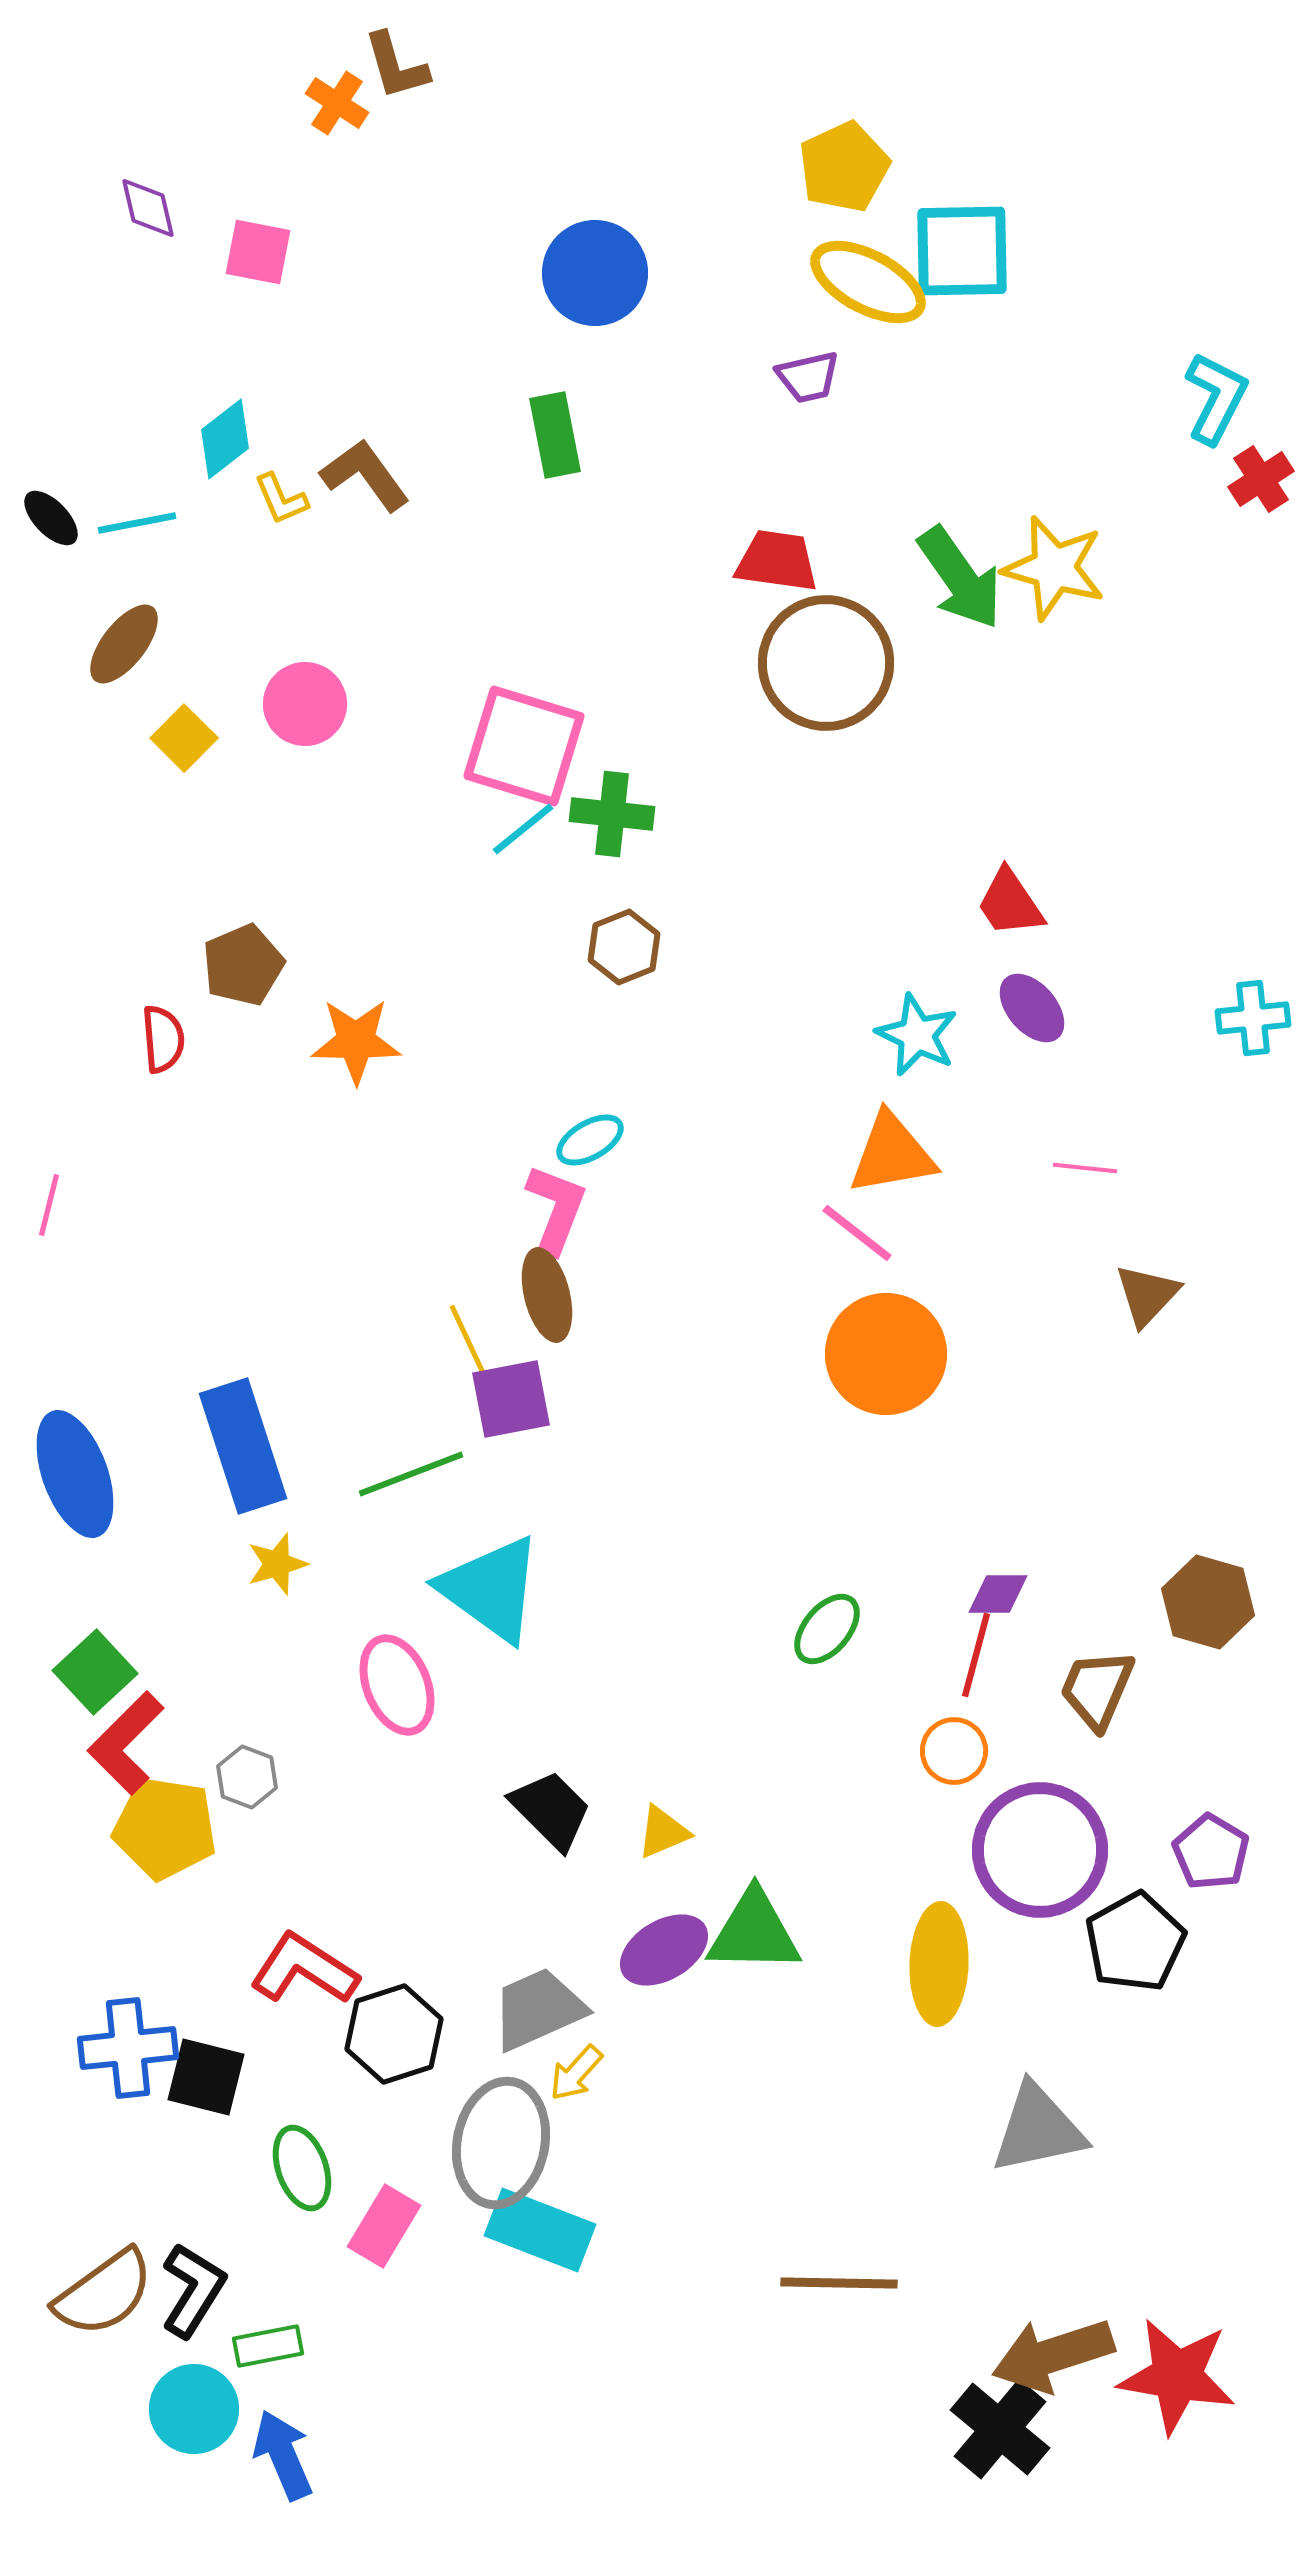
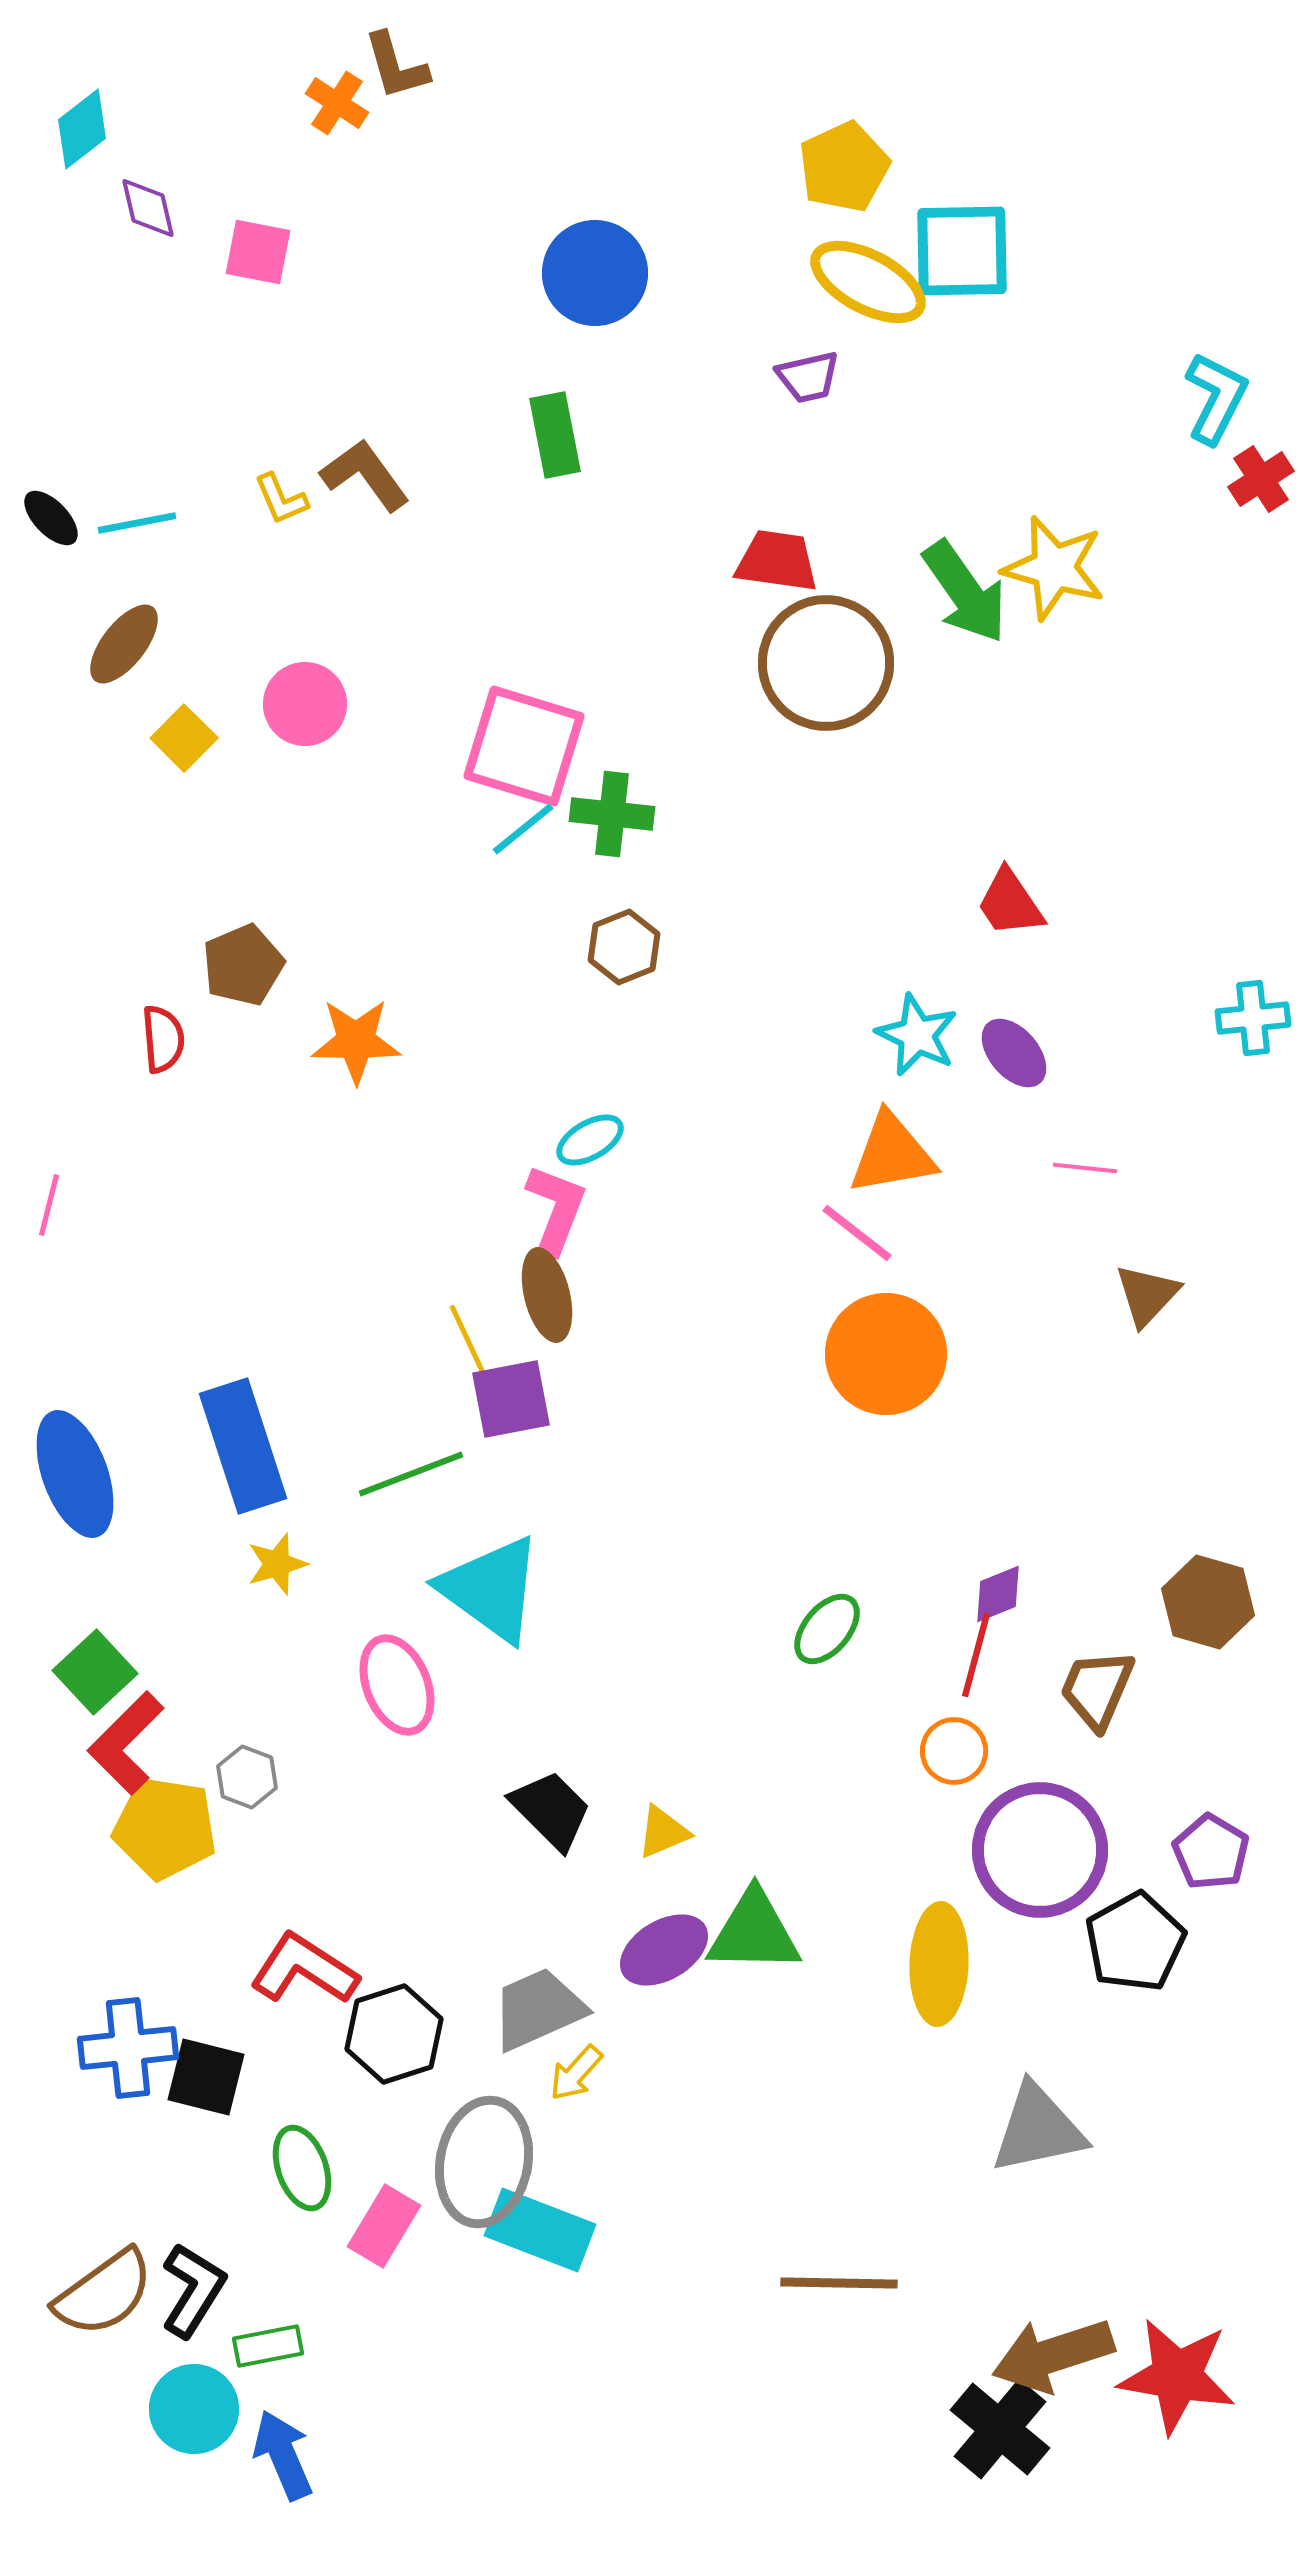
cyan diamond at (225, 439): moved 143 px left, 310 px up
green arrow at (960, 578): moved 5 px right, 14 px down
purple ellipse at (1032, 1008): moved 18 px left, 45 px down
purple diamond at (998, 1594): rotated 22 degrees counterclockwise
gray ellipse at (501, 2143): moved 17 px left, 19 px down
